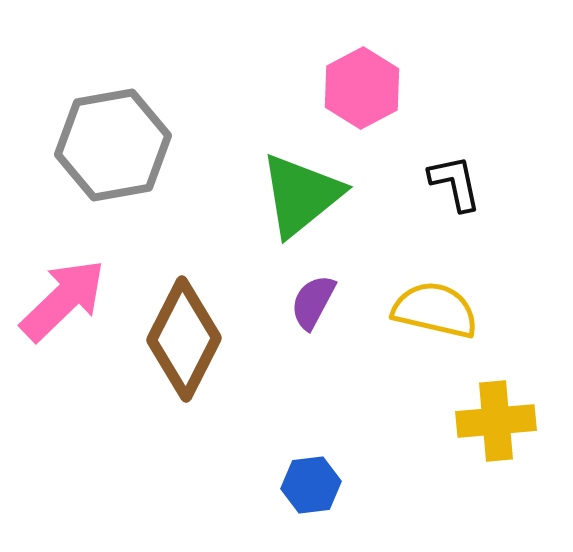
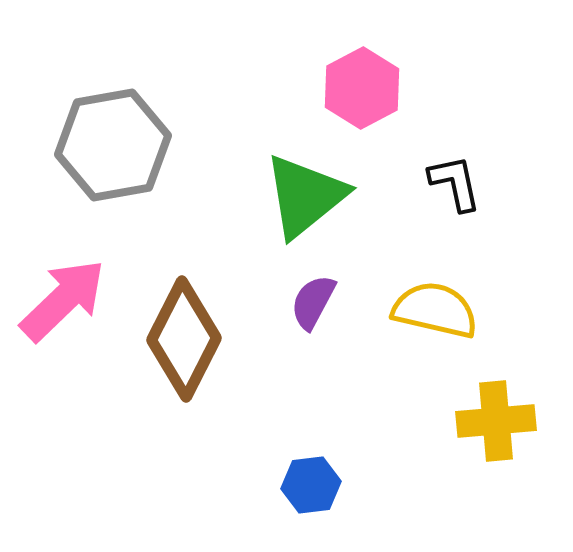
green triangle: moved 4 px right, 1 px down
